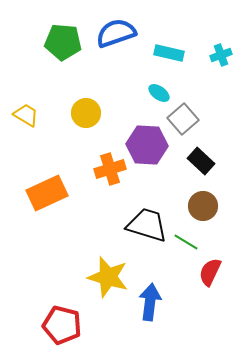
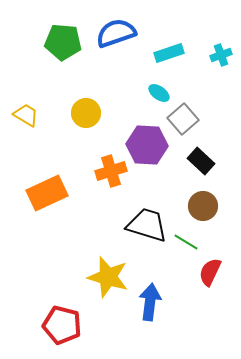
cyan rectangle: rotated 32 degrees counterclockwise
orange cross: moved 1 px right, 2 px down
